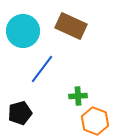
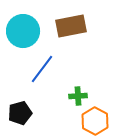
brown rectangle: rotated 36 degrees counterclockwise
orange hexagon: rotated 8 degrees clockwise
